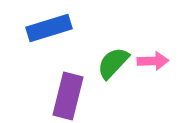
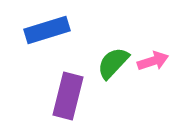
blue rectangle: moved 2 px left, 2 px down
pink arrow: rotated 16 degrees counterclockwise
